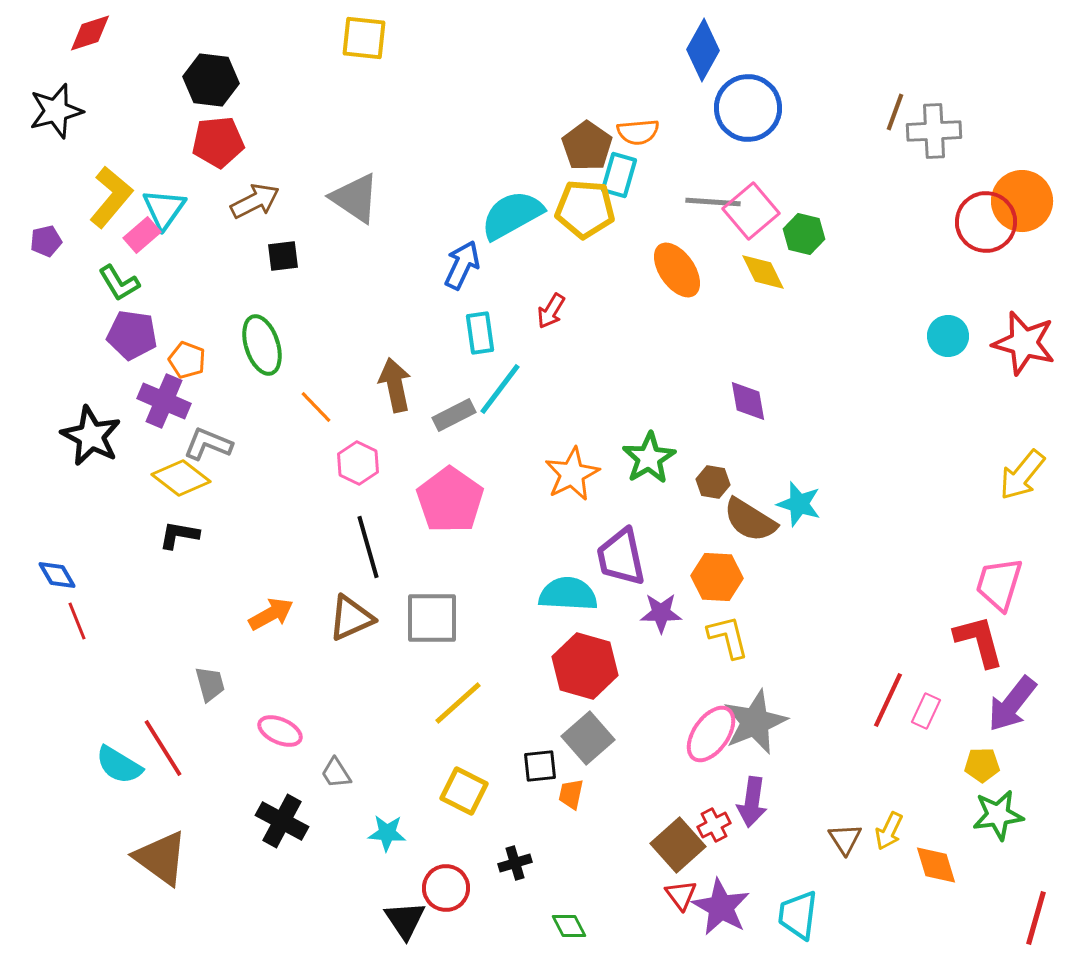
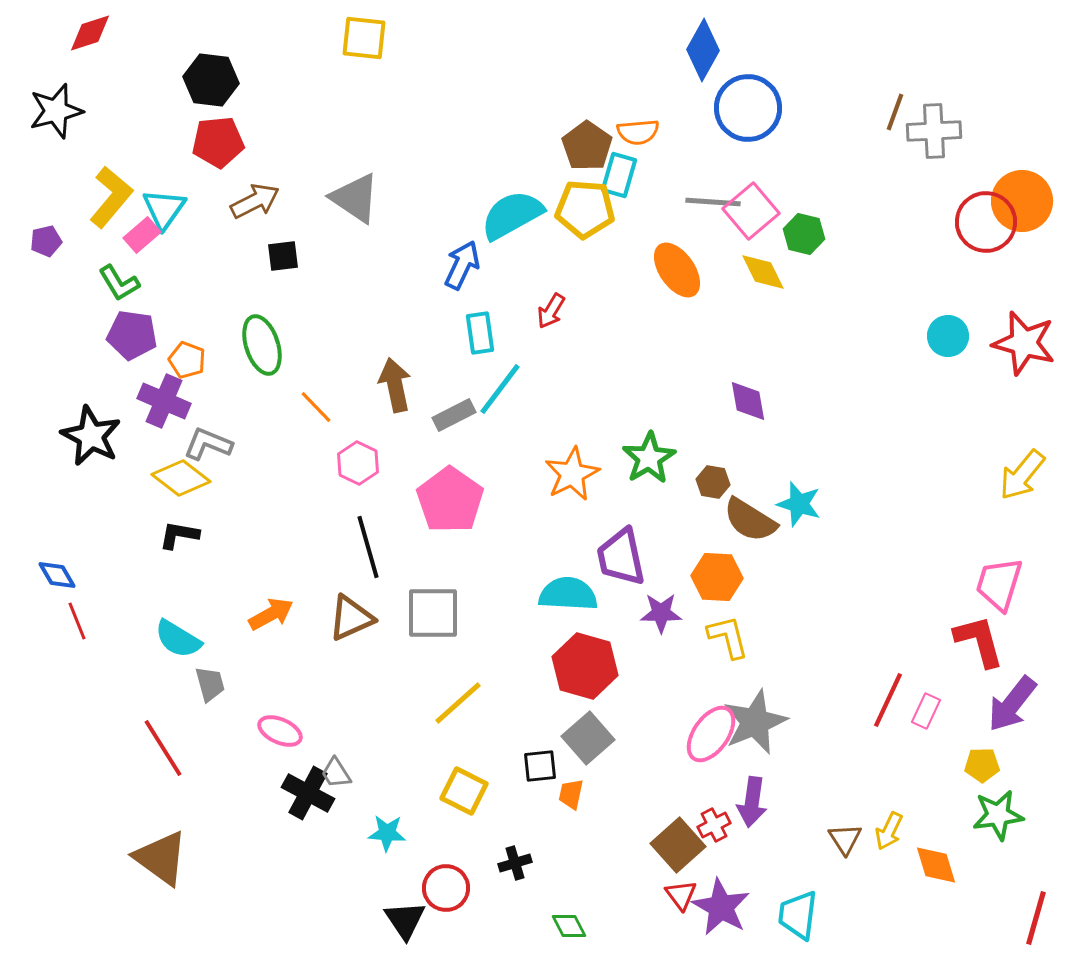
gray square at (432, 618): moved 1 px right, 5 px up
cyan semicircle at (119, 765): moved 59 px right, 126 px up
black cross at (282, 821): moved 26 px right, 28 px up
